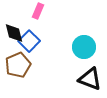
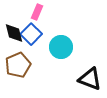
pink rectangle: moved 1 px left, 1 px down
blue square: moved 2 px right, 7 px up
cyan circle: moved 23 px left
